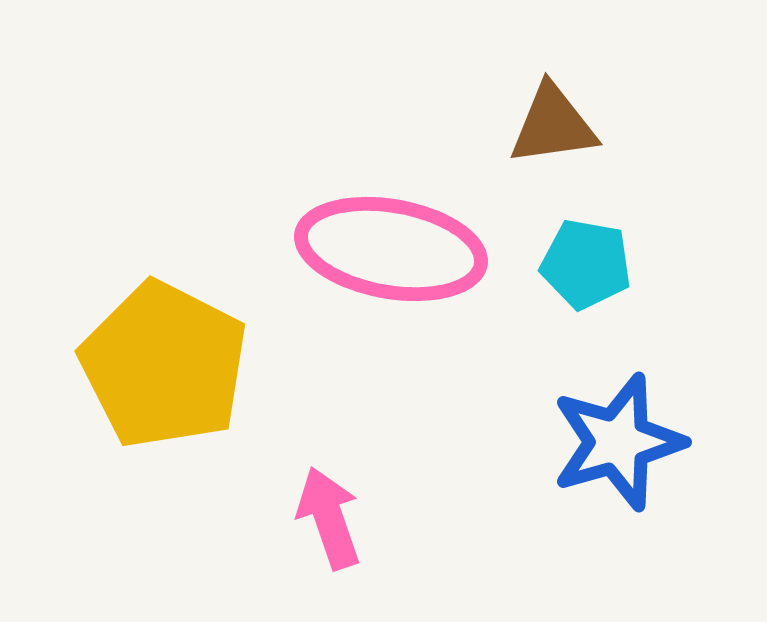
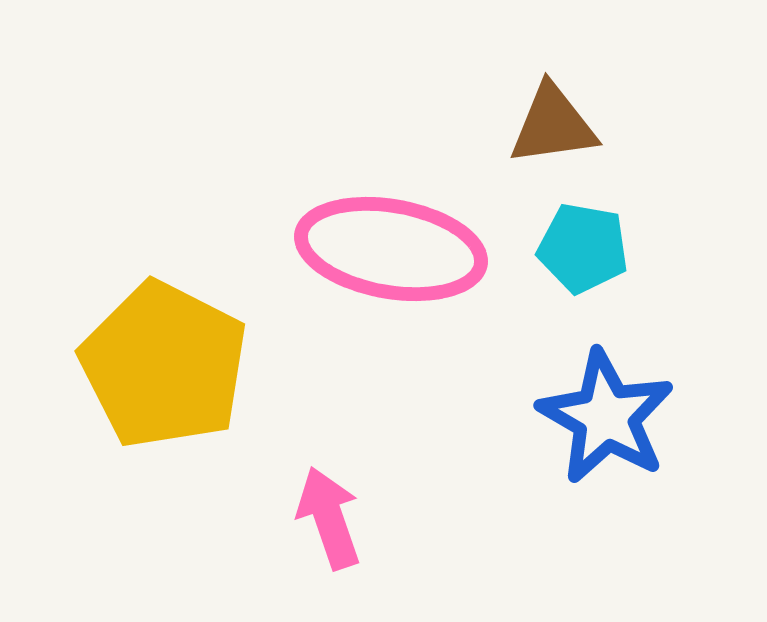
cyan pentagon: moved 3 px left, 16 px up
blue star: moved 12 px left, 25 px up; rotated 26 degrees counterclockwise
